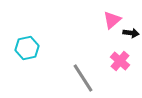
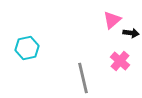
gray line: rotated 20 degrees clockwise
